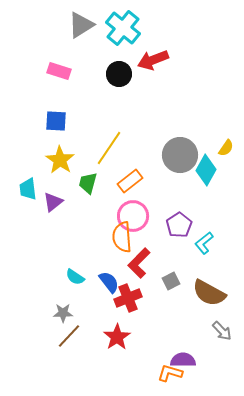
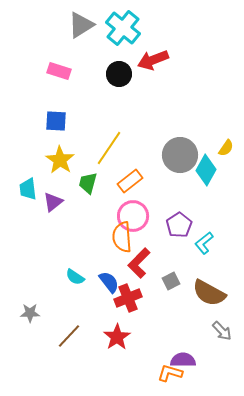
gray star: moved 33 px left
